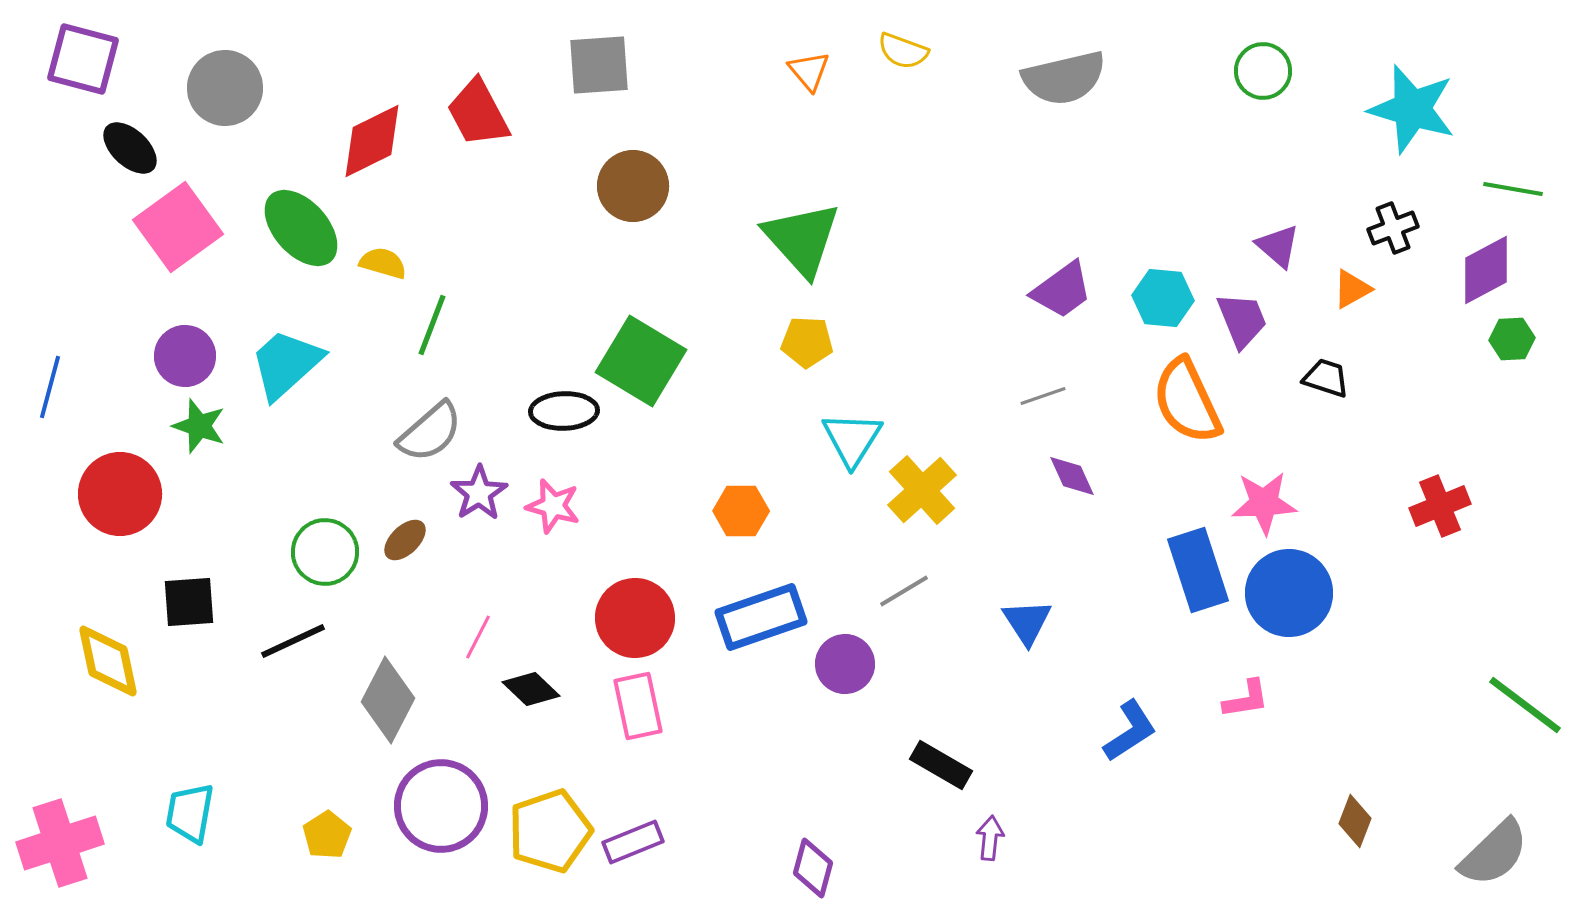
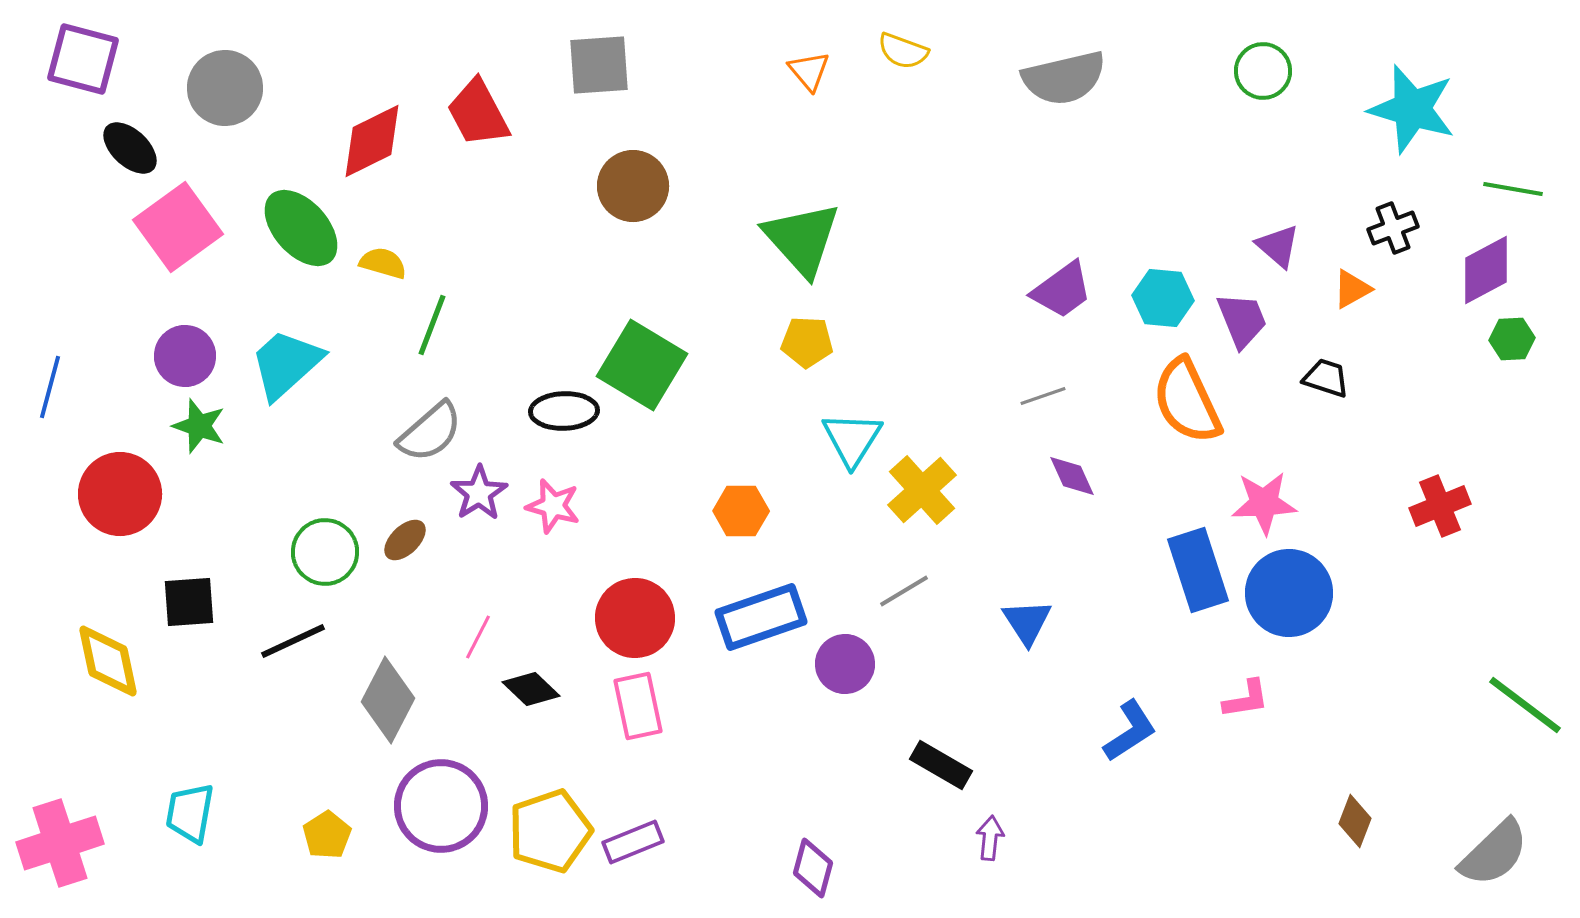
green square at (641, 361): moved 1 px right, 4 px down
